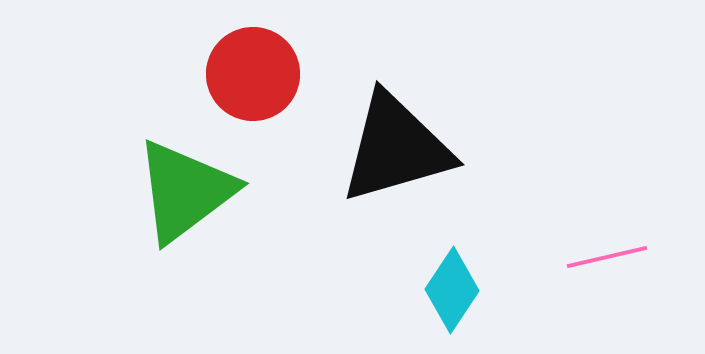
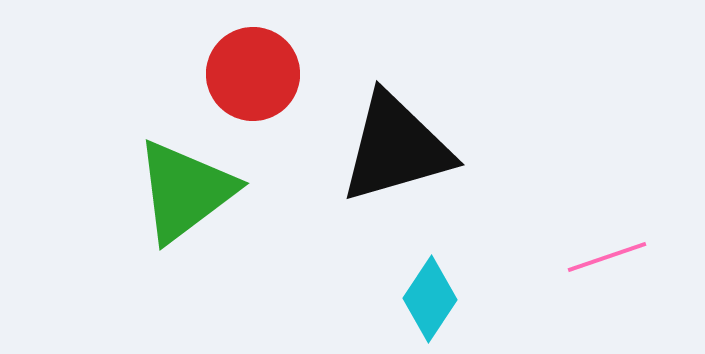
pink line: rotated 6 degrees counterclockwise
cyan diamond: moved 22 px left, 9 px down
